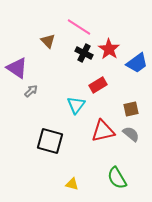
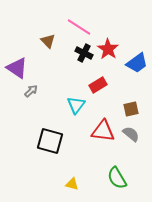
red star: moved 1 px left
red triangle: rotated 20 degrees clockwise
